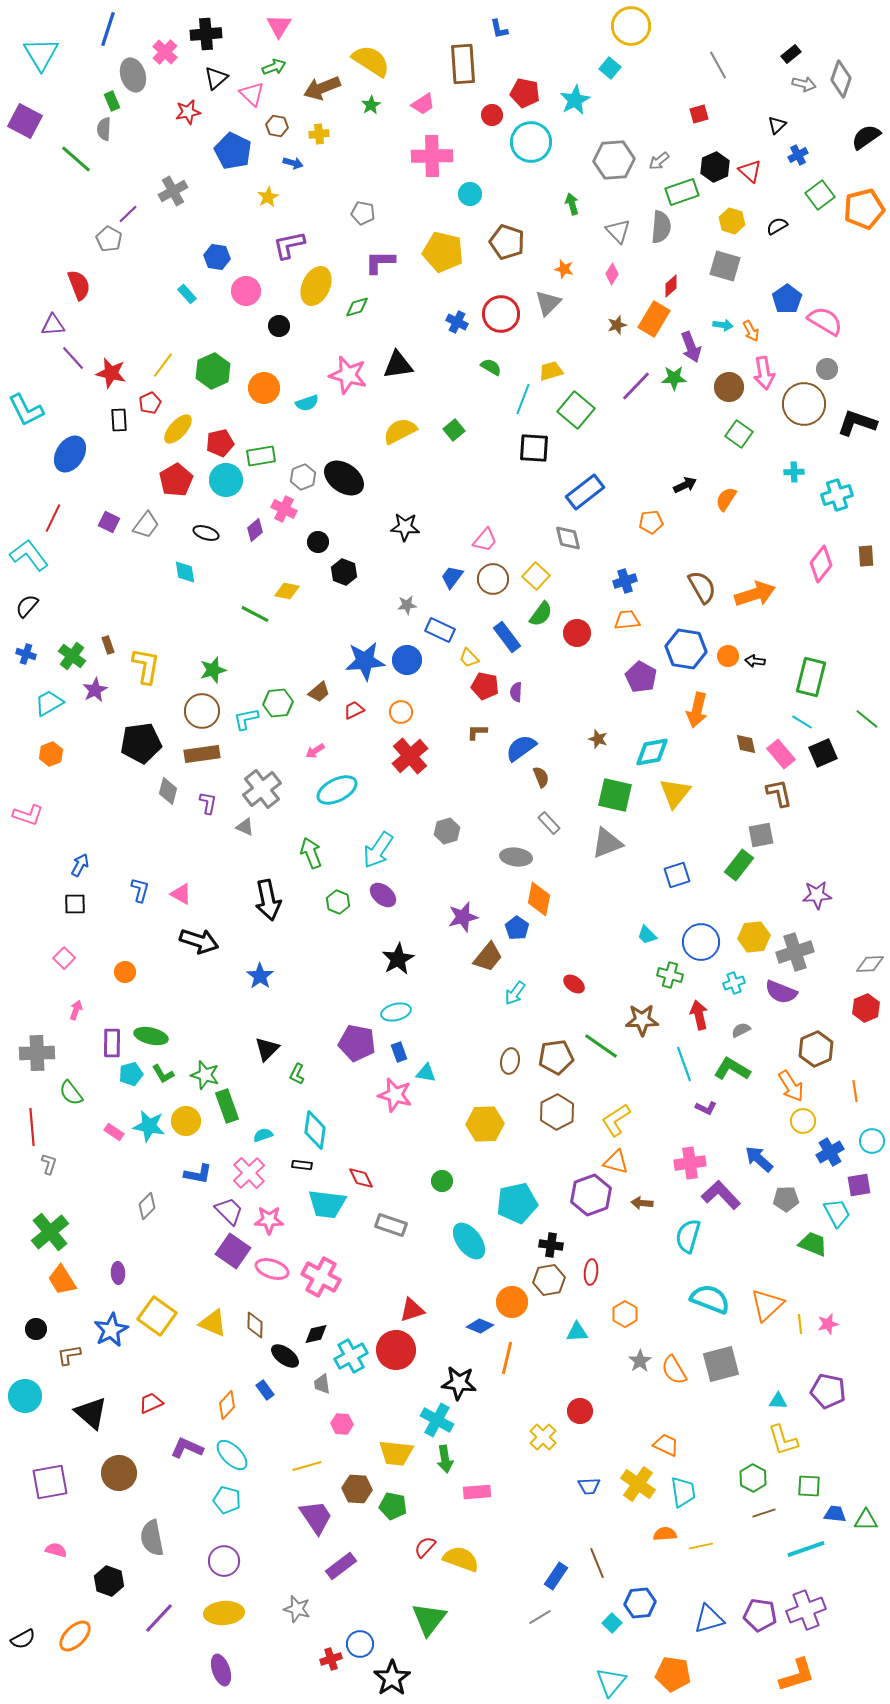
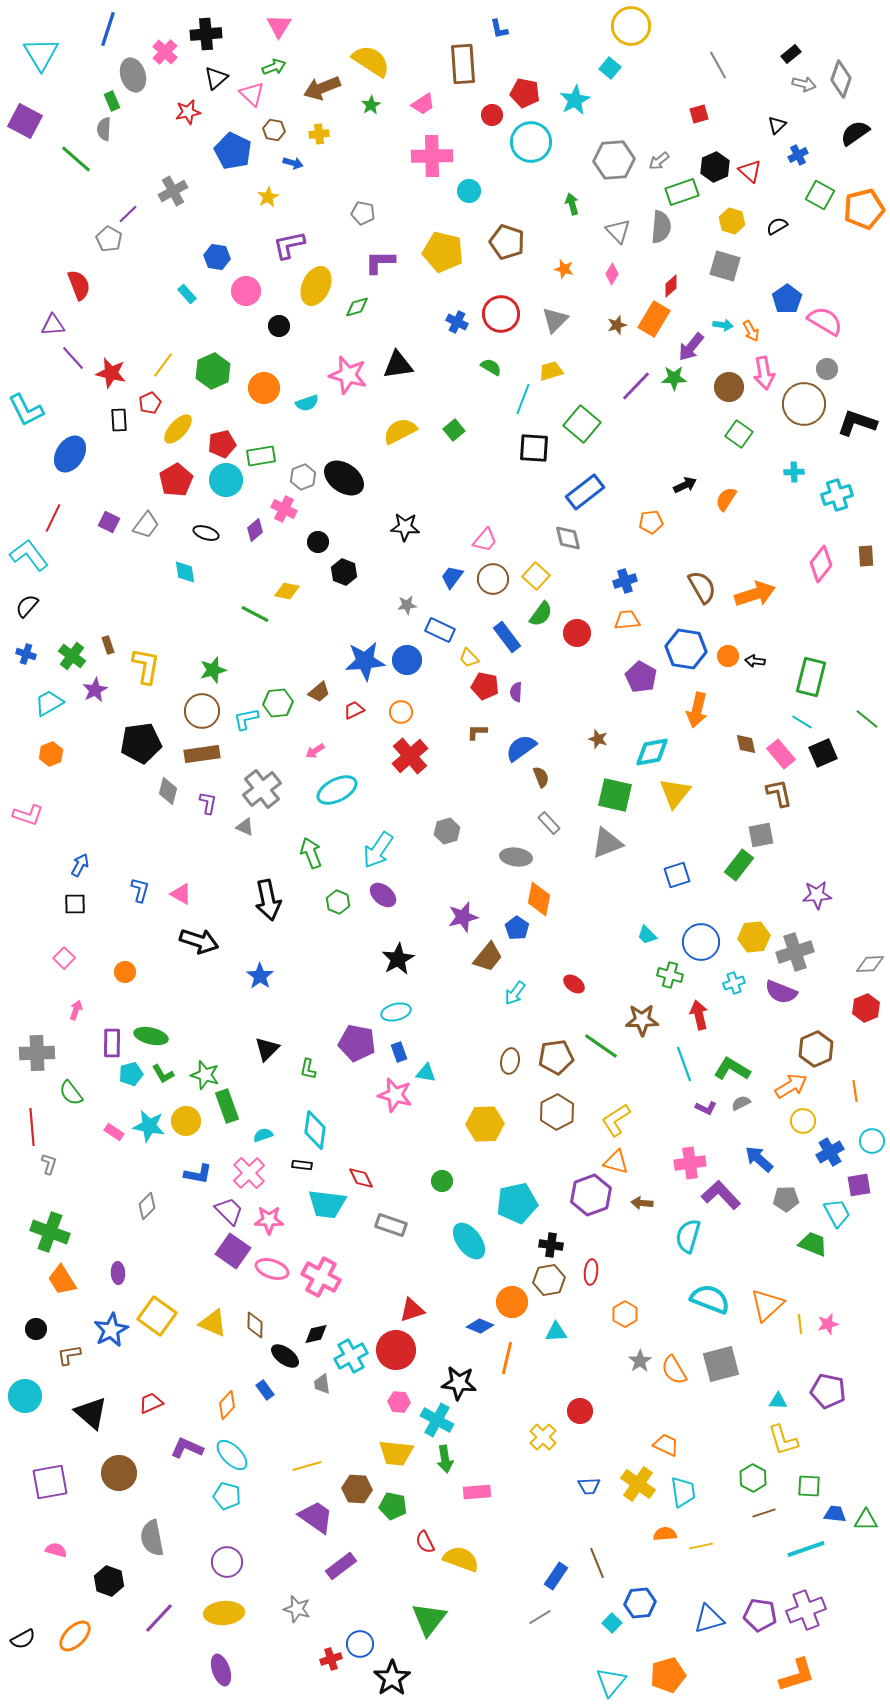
brown hexagon at (277, 126): moved 3 px left, 4 px down
black semicircle at (866, 137): moved 11 px left, 4 px up
cyan circle at (470, 194): moved 1 px left, 3 px up
green square at (820, 195): rotated 24 degrees counterclockwise
gray triangle at (548, 303): moved 7 px right, 17 px down
purple arrow at (691, 347): rotated 60 degrees clockwise
green square at (576, 410): moved 6 px right, 14 px down
red pentagon at (220, 443): moved 2 px right, 1 px down
gray semicircle at (741, 1030): moved 73 px down
green L-shape at (297, 1074): moved 11 px right, 5 px up; rotated 15 degrees counterclockwise
orange arrow at (791, 1086): rotated 88 degrees counterclockwise
green cross at (50, 1232): rotated 30 degrees counterclockwise
cyan triangle at (577, 1332): moved 21 px left
pink hexagon at (342, 1424): moved 57 px right, 22 px up
cyan pentagon at (227, 1500): moved 4 px up
purple trapezoid at (316, 1517): rotated 21 degrees counterclockwise
red semicircle at (425, 1547): moved 5 px up; rotated 70 degrees counterclockwise
purple circle at (224, 1561): moved 3 px right, 1 px down
orange pentagon at (673, 1674): moved 5 px left, 1 px down; rotated 24 degrees counterclockwise
